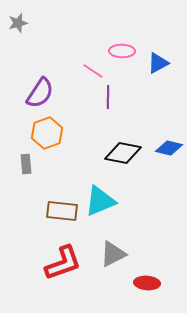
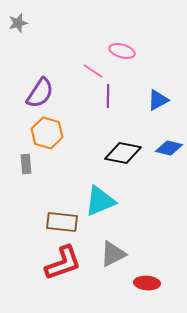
pink ellipse: rotated 15 degrees clockwise
blue triangle: moved 37 px down
purple line: moved 1 px up
orange hexagon: rotated 24 degrees counterclockwise
brown rectangle: moved 11 px down
